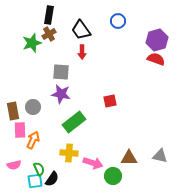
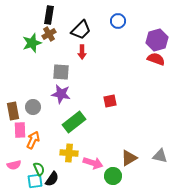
black trapezoid: rotated 100 degrees counterclockwise
brown triangle: rotated 30 degrees counterclockwise
